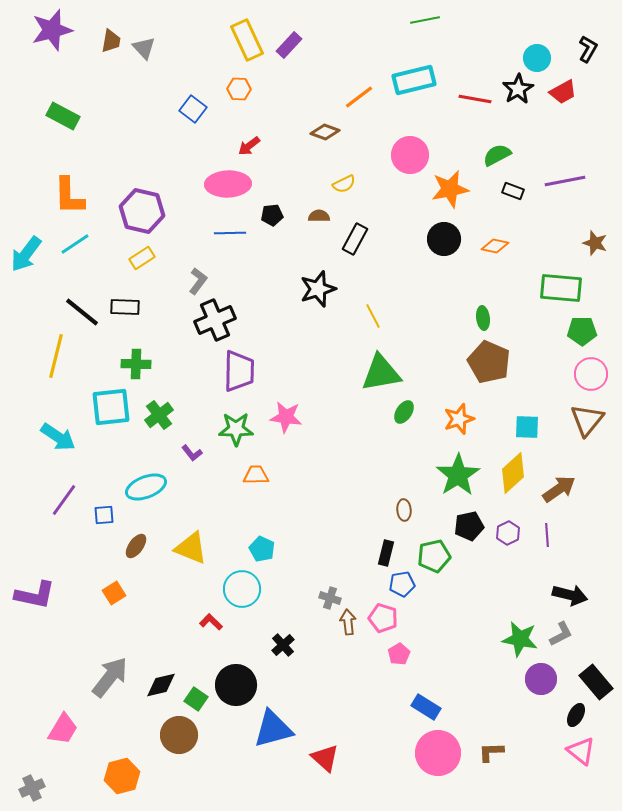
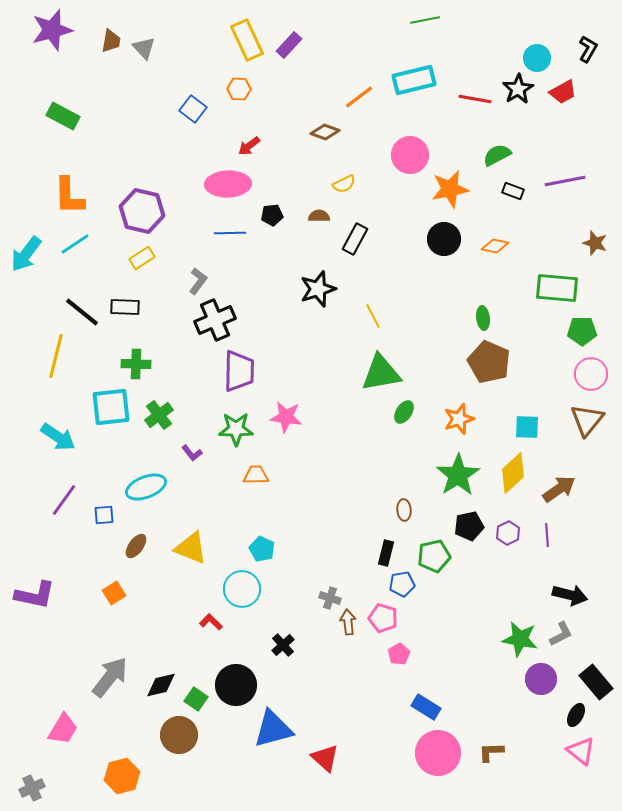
green rectangle at (561, 288): moved 4 px left
